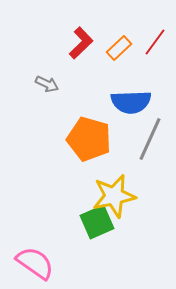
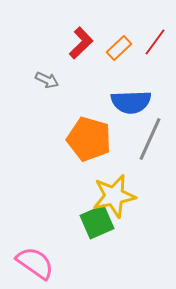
gray arrow: moved 4 px up
